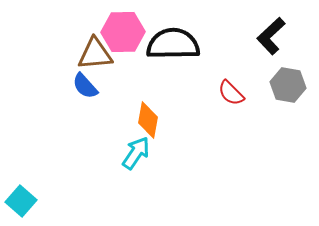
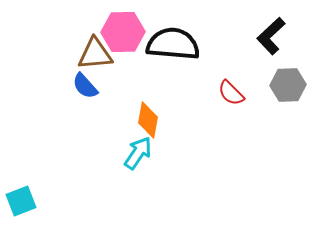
black semicircle: rotated 6 degrees clockwise
gray hexagon: rotated 12 degrees counterclockwise
cyan arrow: moved 2 px right
cyan square: rotated 28 degrees clockwise
